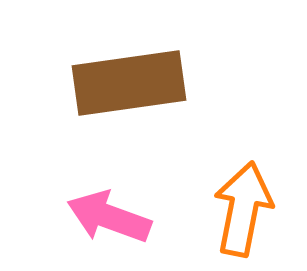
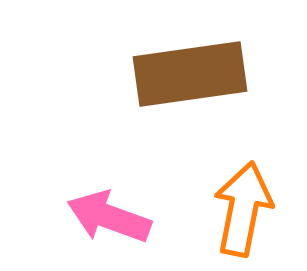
brown rectangle: moved 61 px right, 9 px up
